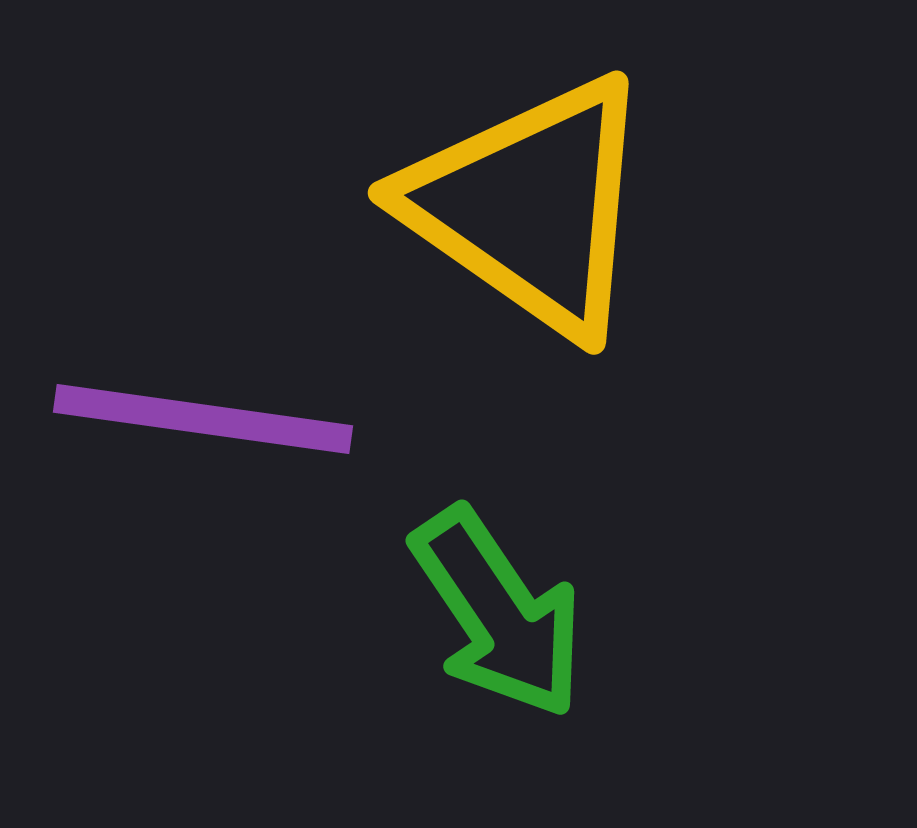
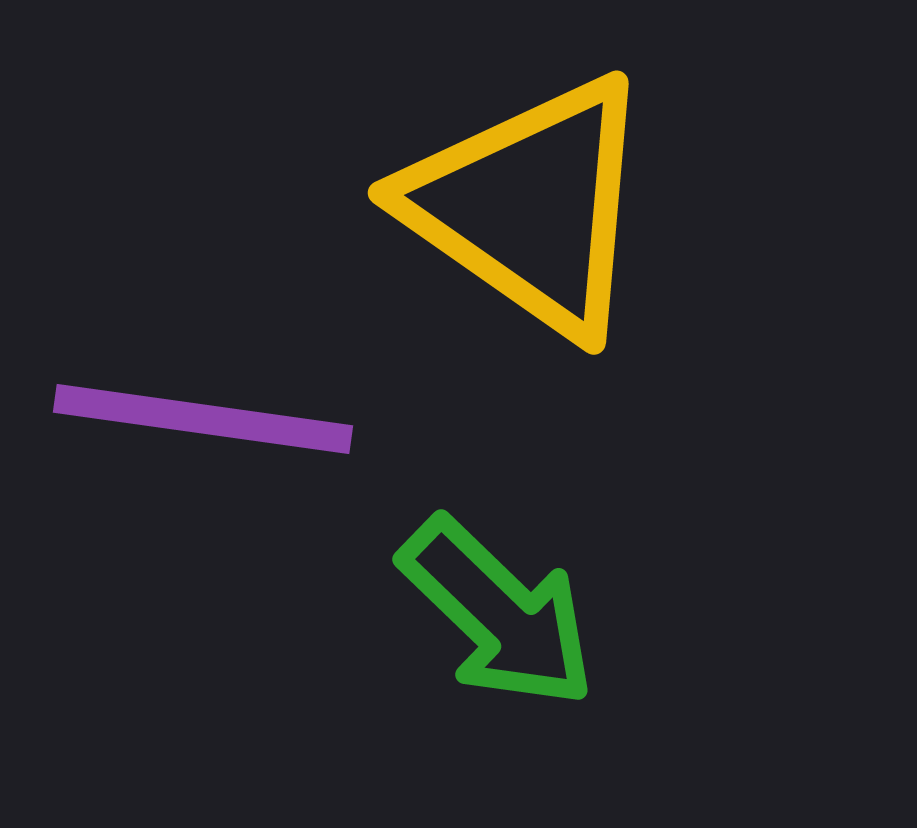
green arrow: rotated 12 degrees counterclockwise
